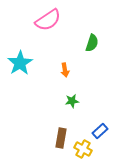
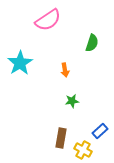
yellow cross: moved 1 px down
